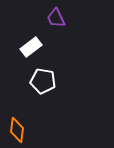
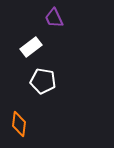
purple trapezoid: moved 2 px left
orange diamond: moved 2 px right, 6 px up
